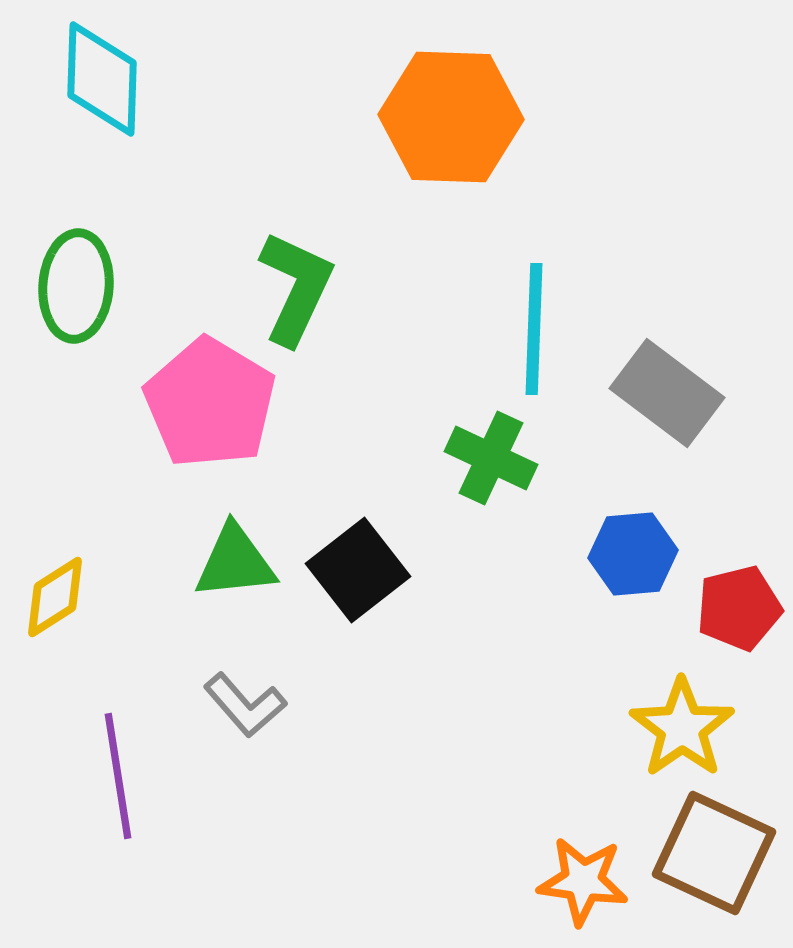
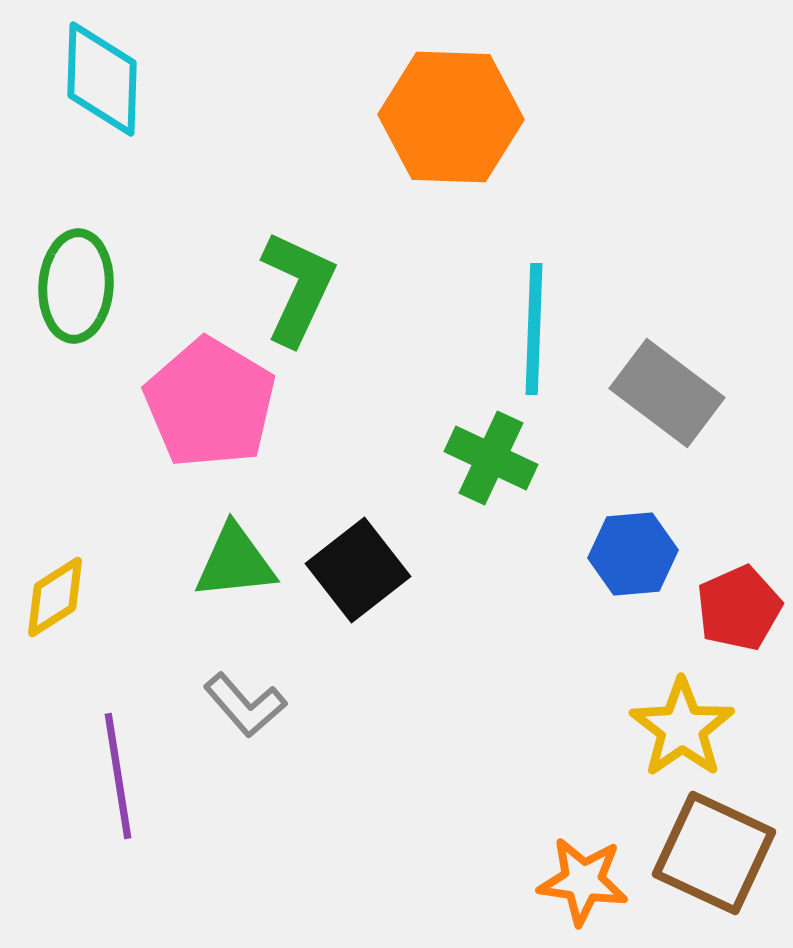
green L-shape: moved 2 px right
red pentagon: rotated 10 degrees counterclockwise
